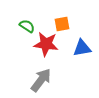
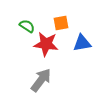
orange square: moved 1 px left, 1 px up
blue triangle: moved 5 px up
